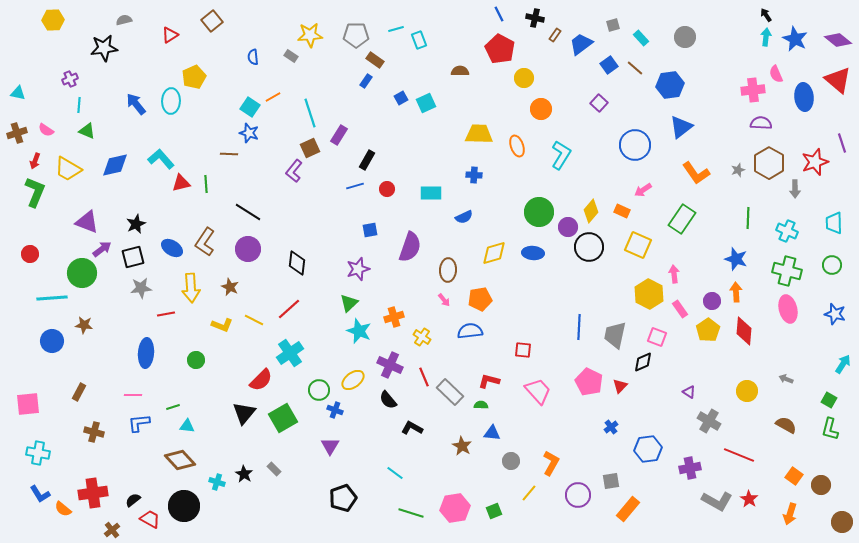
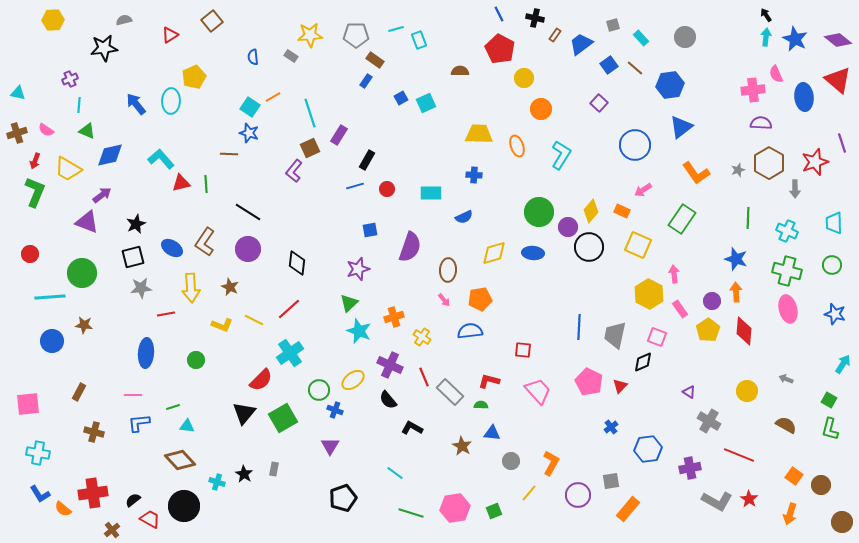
blue diamond at (115, 165): moved 5 px left, 10 px up
purple arrow at (102, 249): moved 54 px up
cyan line at (52, 298): moved 2 px left, 1 px up
gray rectangle at (274, 469): rotated 56 degrees clockwise
